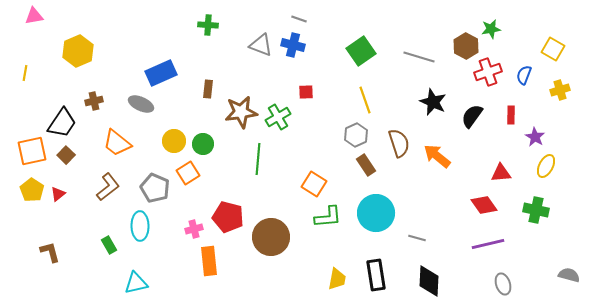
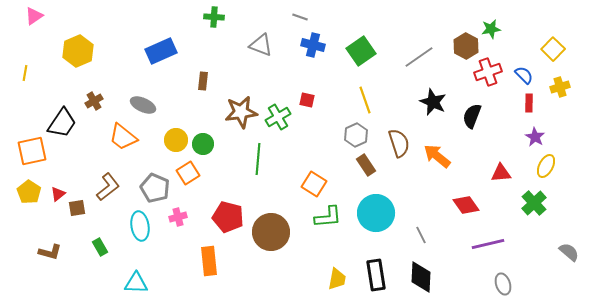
pink triangle at (34, 16): rotated 24 degrees counterclockwise
gray line at (299, 19): moved 1 px right, 2 px up
green cross at (208, 25): moved 6 px right, 8 px up
blue cross at (293, 45): moved 20 px right
yellow square at (553, 49): rotated 15 degrees clockwise
gray line at (419, 57): rotated 52 degrees counterclockwise
blue rectangle at (161, 73): moved 22 px up
blue semicircle at (524, 75): rotated 114 degrees clockwise
brown rectangle at (208, 89): moved 5 px left, 8 px up
yellow cross at (560, 90): moved 3 px up
red square at (306, 92): moved 1 px right, 8 px down; rotated 14 degrees clockwise
brown cross at (94, 101): rotated 18 degrees counterclockwise
gray ellipse at (141, 104): moved 2 px right, 1 px down
red rectangle at (511, 115): moved 18 px right, 12 px up
black semicircle at (472, 116): rotated 15 degrees counterclockwise
yellow circle at (174, 141): moved 2 px right, 1 px up
orange trapezoid at (117, 143): moved 6 px right, 6 px up
brown square at (66, 155): moved 11 px right, 53 px down; rotated 36 degrees clockwise
yellow pentagon at (32, 190): moved 3 px left, 2 px down
red diamond at (484, 205): moved 18 px left
green cross at (536, 210): moved 2 px left, 7 px up; rotated 35 degrees clockwise
cyan ellipse at (140, 226): rotated 8 degrees counterclockwise
pink cross at (194, 229): moved 16 px left, 12 px up
brown circle at (271, 237): moved 5 px up
gray line at (417, 238): moved 4 px right, 3 px up; rotated 48 degrees clockwise
green rectangle at (109, 245): moved 9 px left, 2 px down
brown L-shape at (50, 252): rotated 120 degrees clockwise
gray semicircle at (569, 275): moved 23 px up; rotated 25 degrees clockwise
black diamond at (429, 281): moved 8 px left, 4 px up
cyan triangle at (136, 283): rotated 15 degrees clockwise
